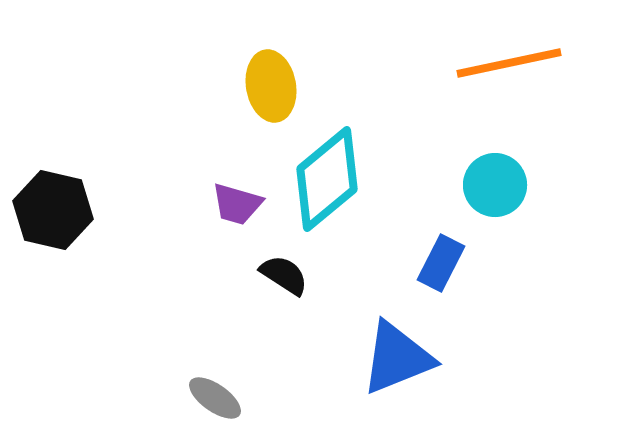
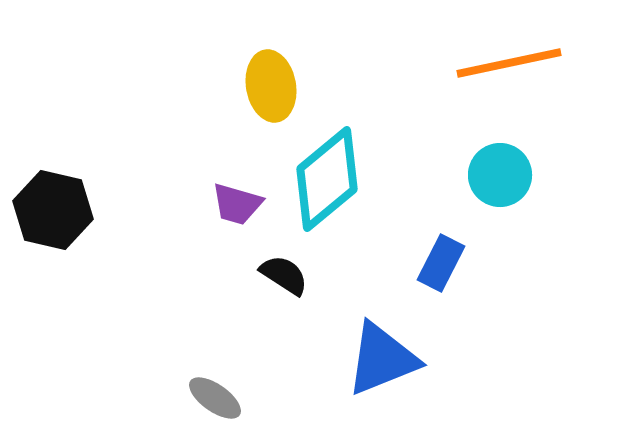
cyan circle: moved 5 px right, 10 px up
blue triangle: moved 15 px left, 1 px down
